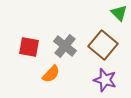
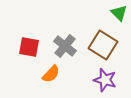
brown square: rotated 8 degrees counterclockwise
